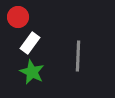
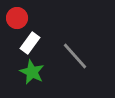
red circle: moved 1 px left, 1 px down
gray line: moved 3 px left; rotated 44 degrees counterclockwise
